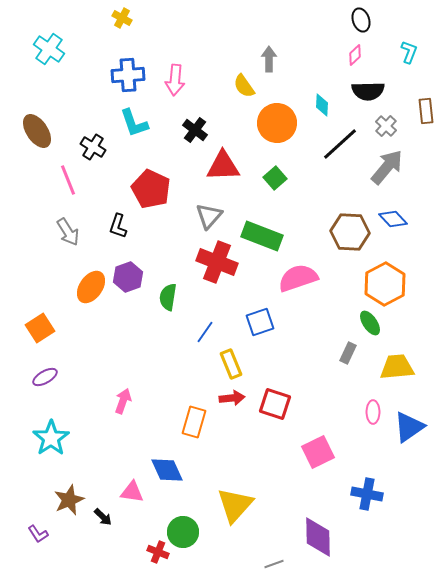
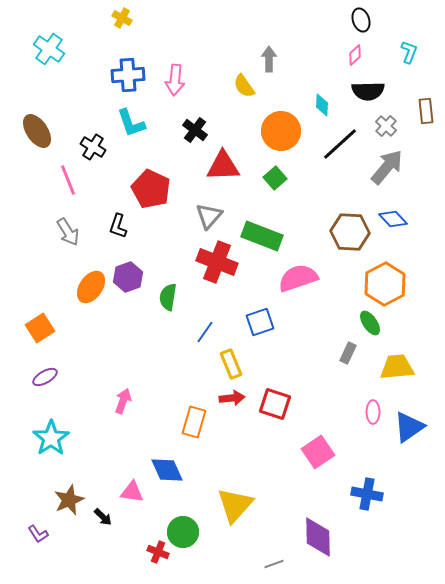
cyan L-shape at (134, 123): moved 3 px left
orange circle at (277, 123): moved 4 px right, 8 px down
pink square at (318, 452): rotated 8 degrees counterclockwise
